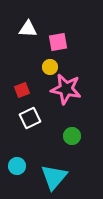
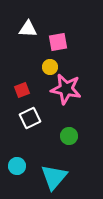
green circle: moved 3 px left
